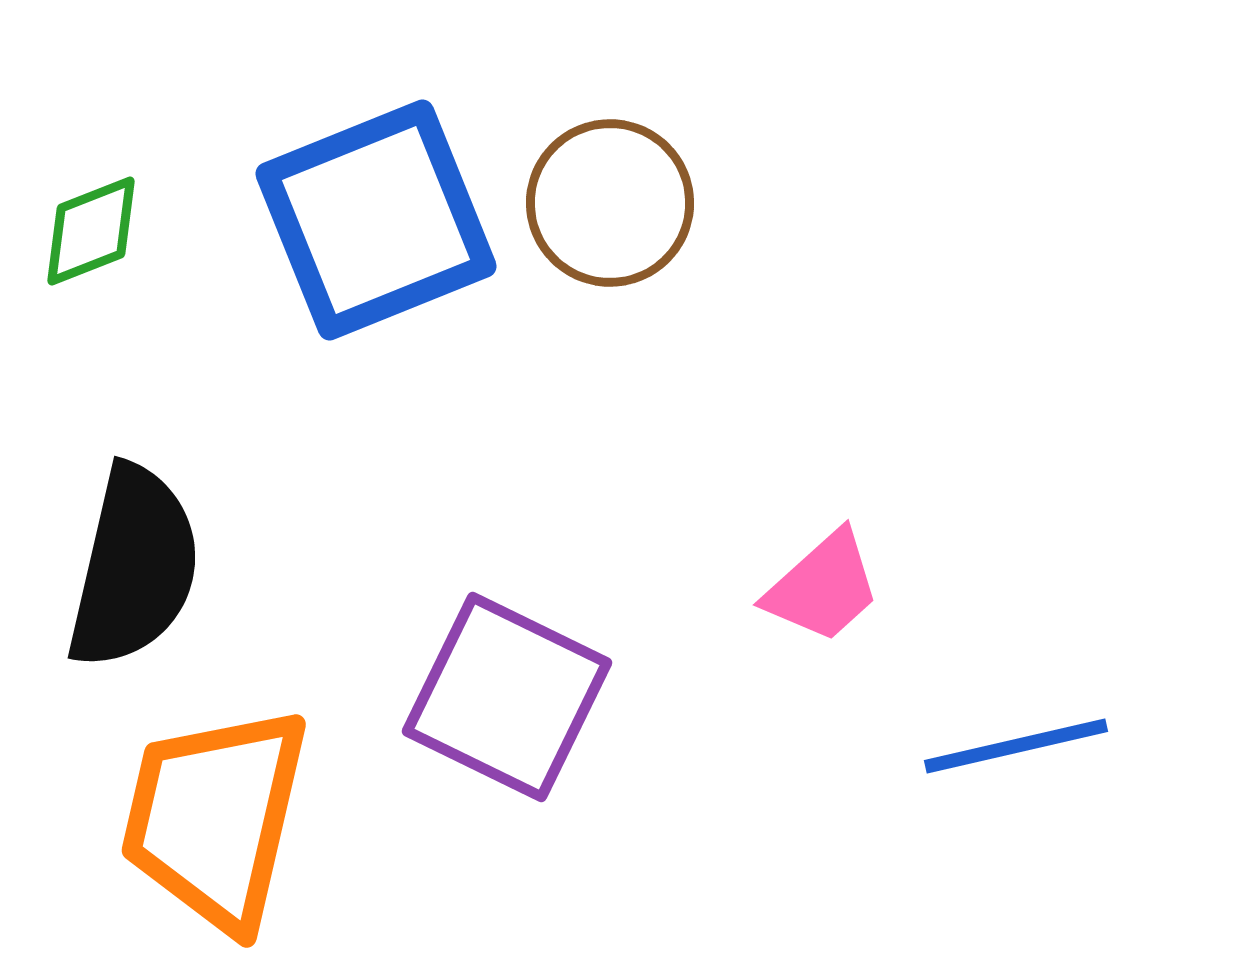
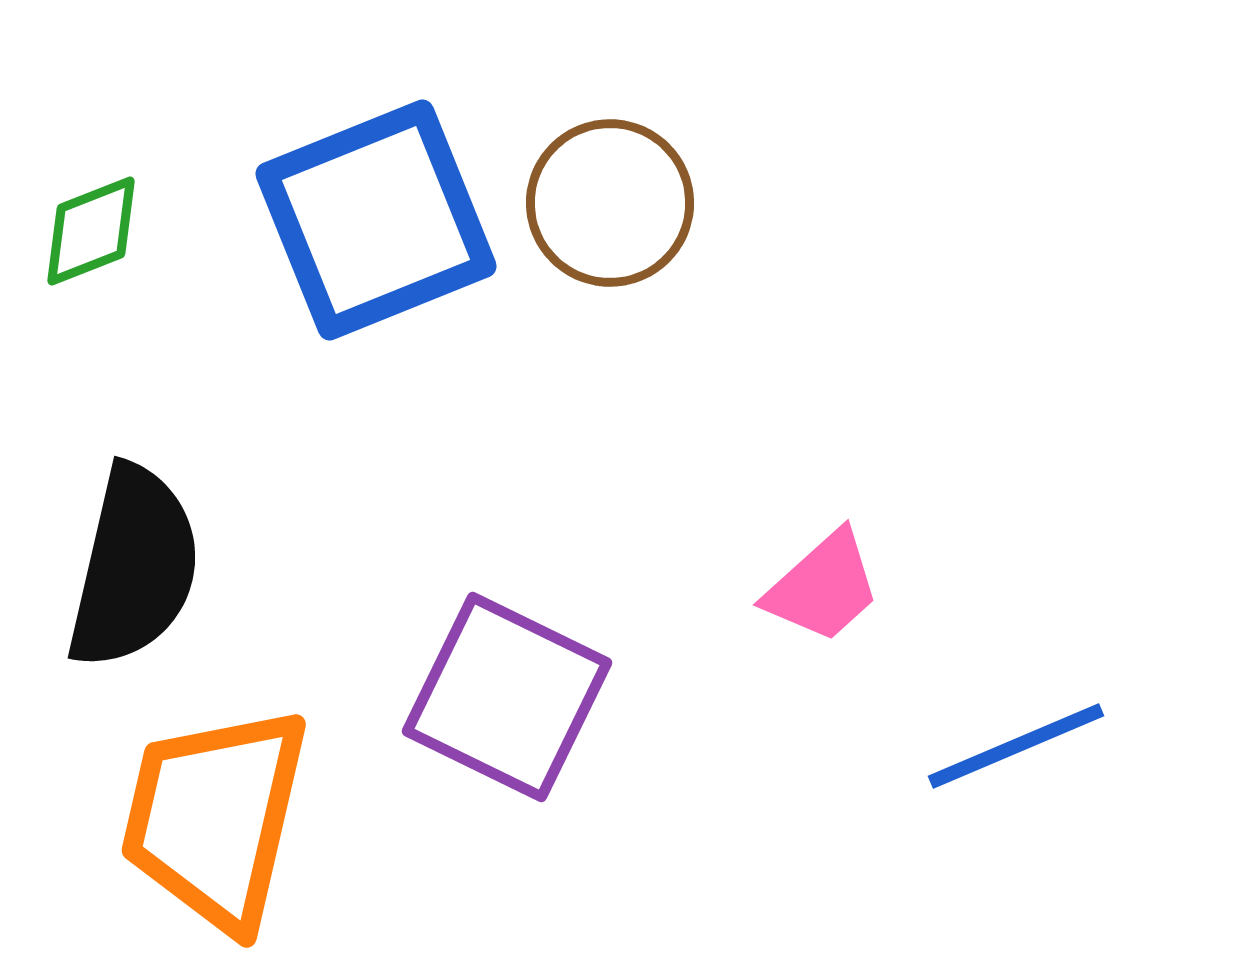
blue line: rotated 10 degrees counterclockwise
